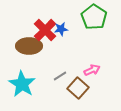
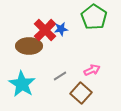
brown square: moved 3 px right, 5 px down
